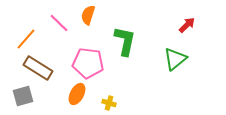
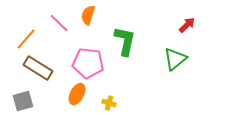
gray square: moved 5 px down
